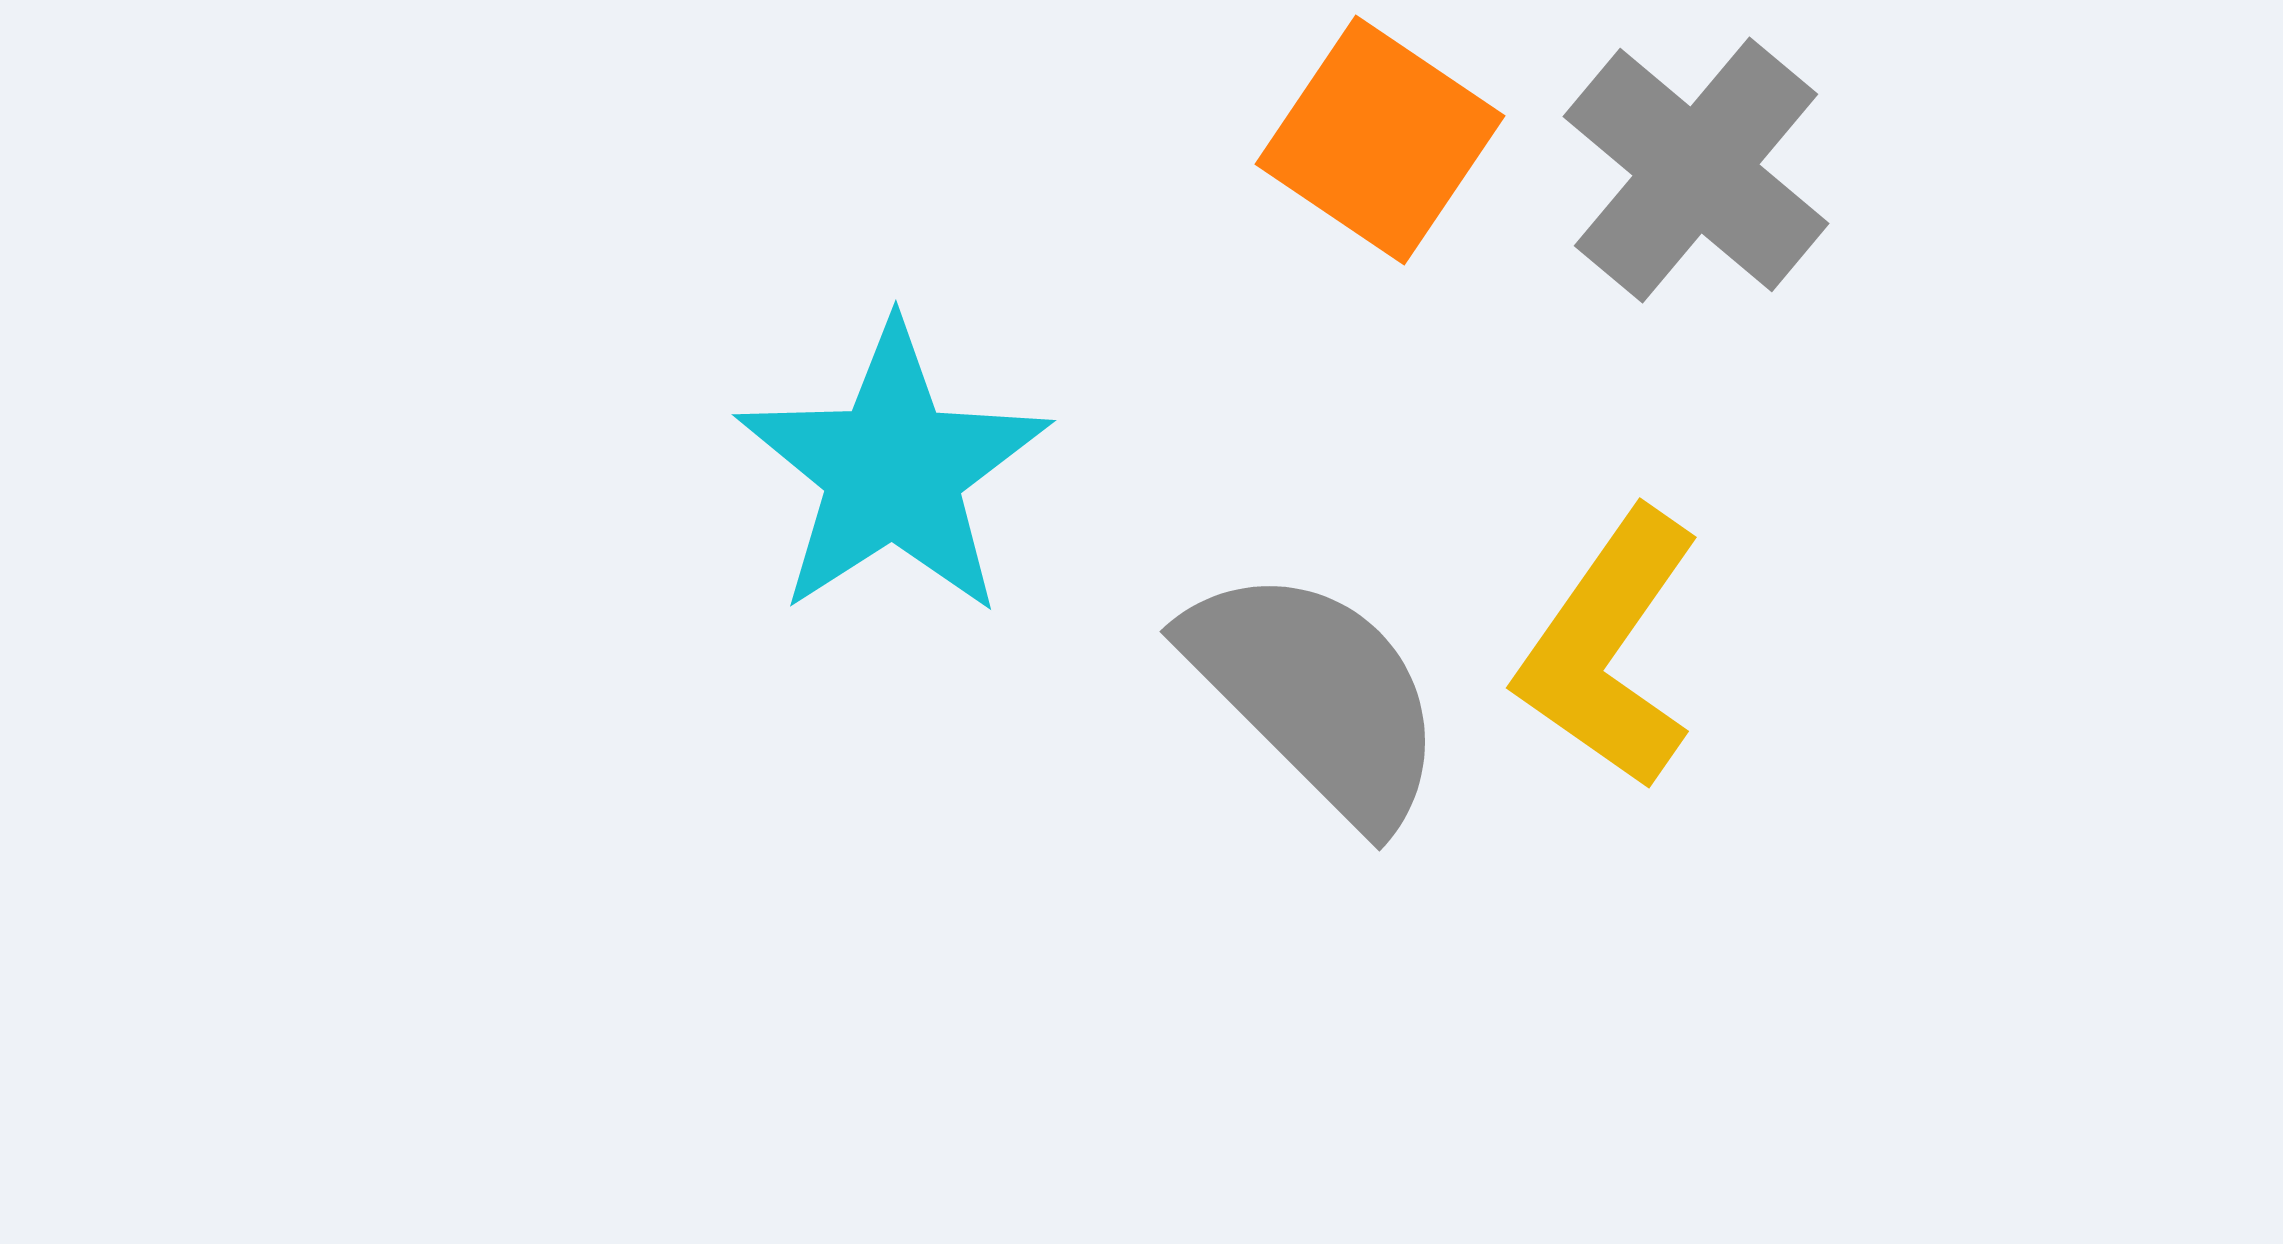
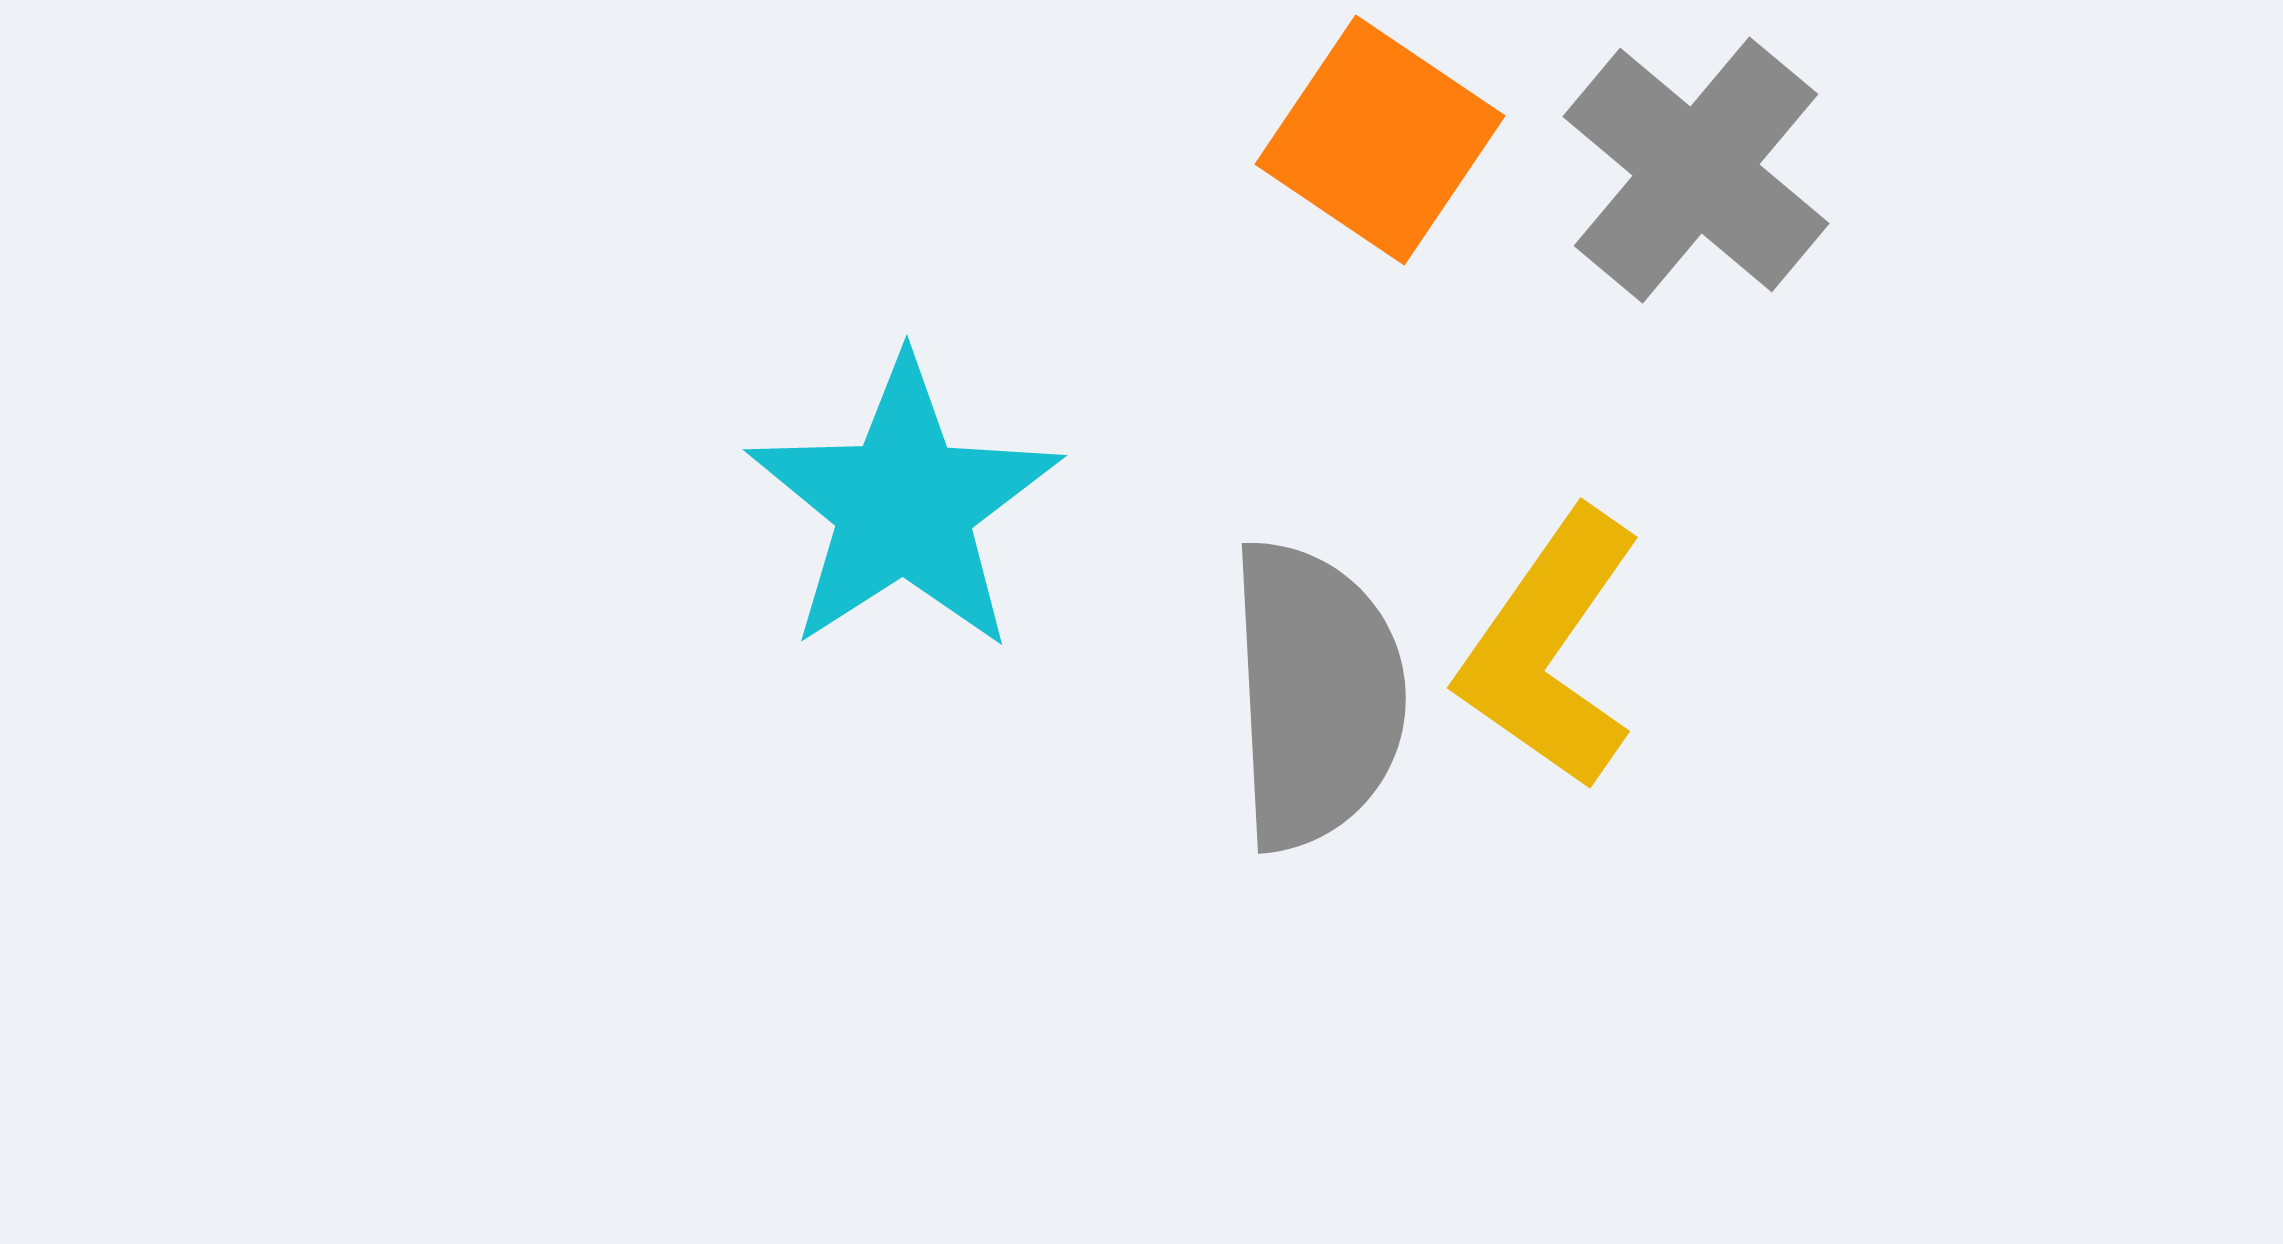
cyan star: moved 11 px right, 35 px down
yellow L-shape: moved 59 px left
gray semicircle: rotated 42 degrees clockwise
